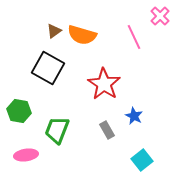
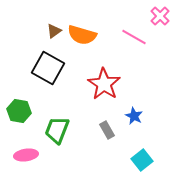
pink line: rotated 35 degrees counterclockwise
